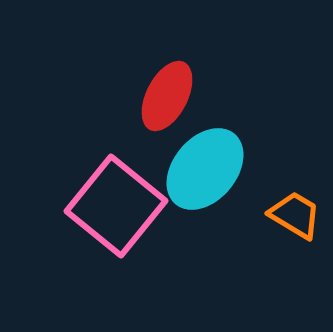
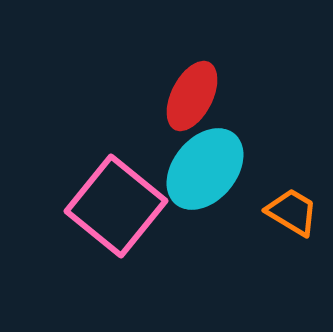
red ellipse: moved 25 px right
orange trapezoid: moved 3 px left, 3 px up
